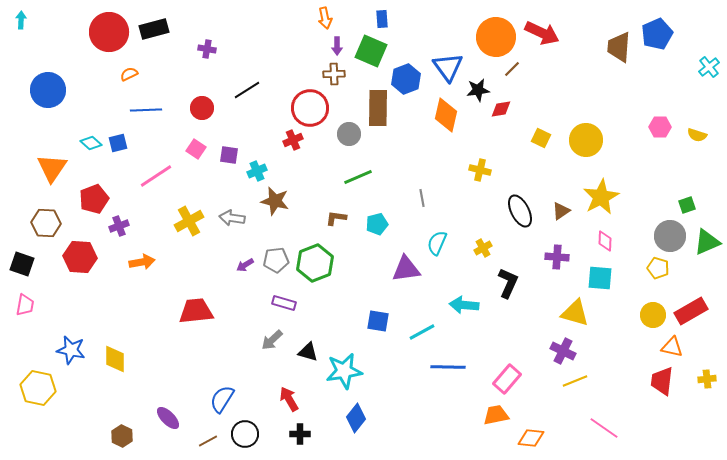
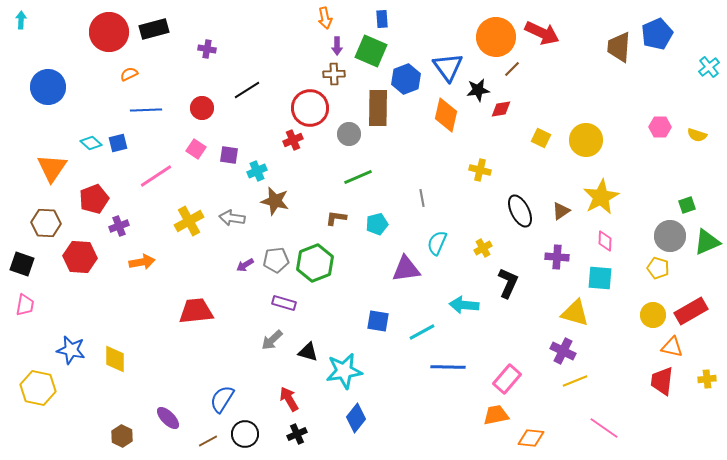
blue circle at (48, 90): moved 3 px up
black cross at (300, 434): moved 3 px left; rotated 24 degrees counterclockwise
